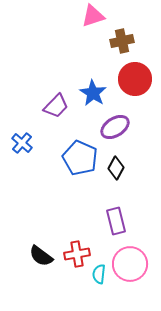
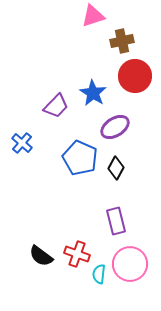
red circle: moved 3 px up
red cross: rotated 30 degrees clockwise
